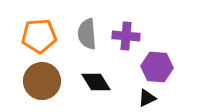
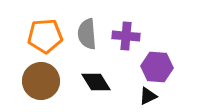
orange pentagon: moved 6 px right
brown circle: moved 1 px left
black triangle: moved 1 px right, 2 px up
